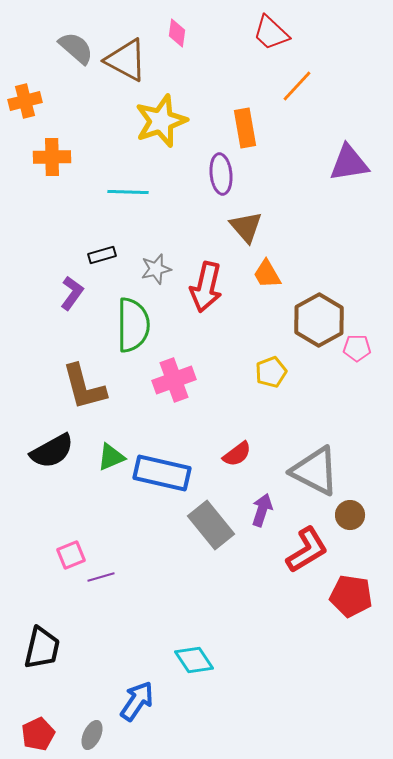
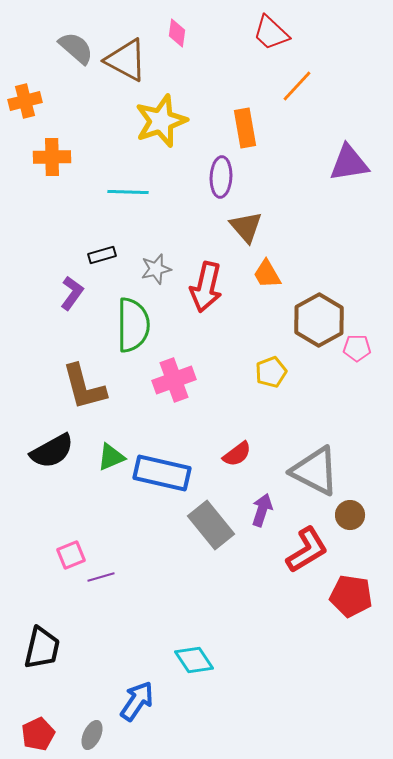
purple ellipse at (221, 174): moved 3 px down; rotated 9 degrees clockwise
